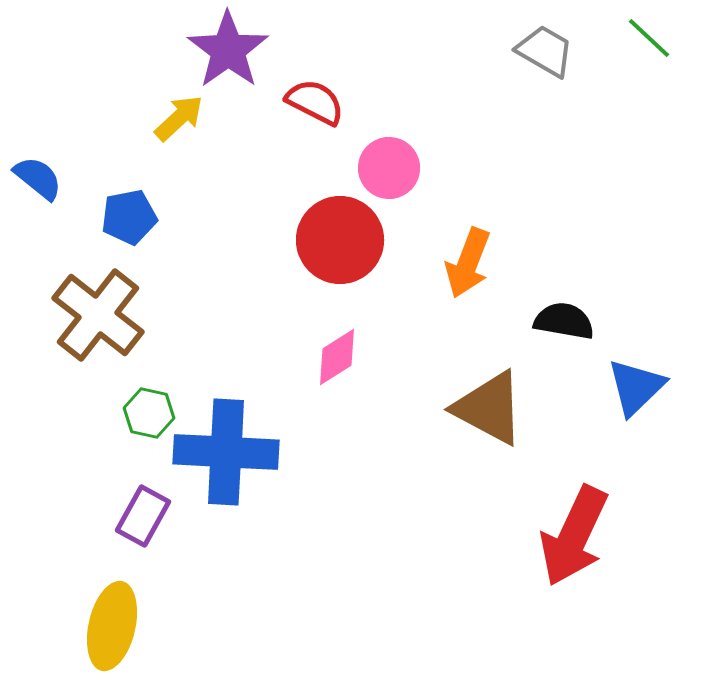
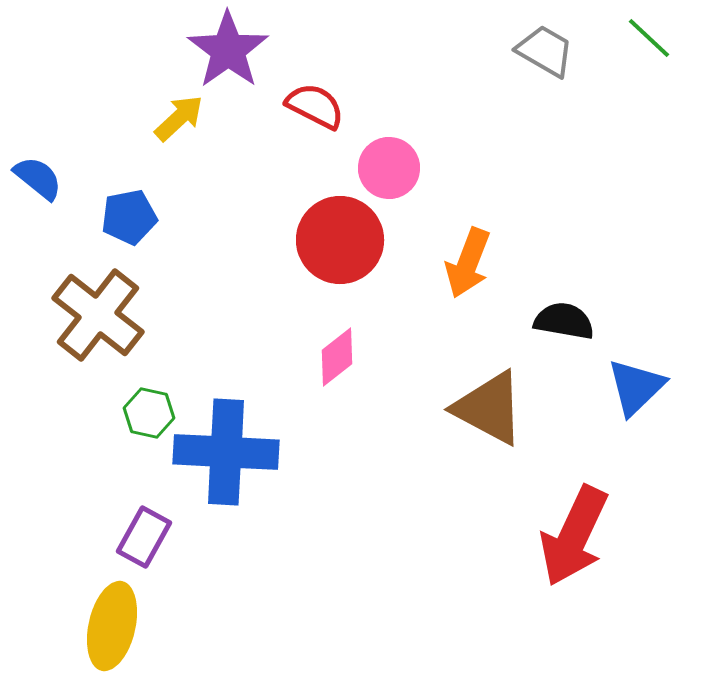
red semicircle: moved 4 px down
pink diamond: rotated 6 degrees counterclockwise
purple rectangle: moved 1 px right, 21 px down
